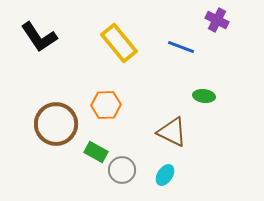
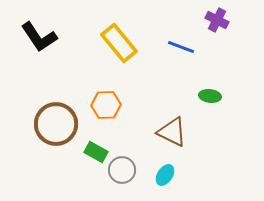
green ellipse: moved 6 px right
